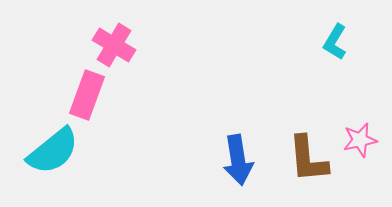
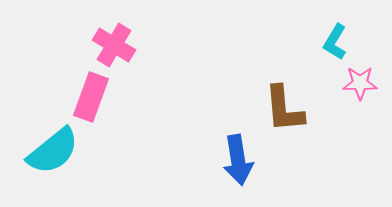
pink rectangle: moved 4 px right, 2 px down
pink star: moved 57 px up; rotated 12 degrees clockwise
brown L-shape: moved 24 px left, 50 px up
